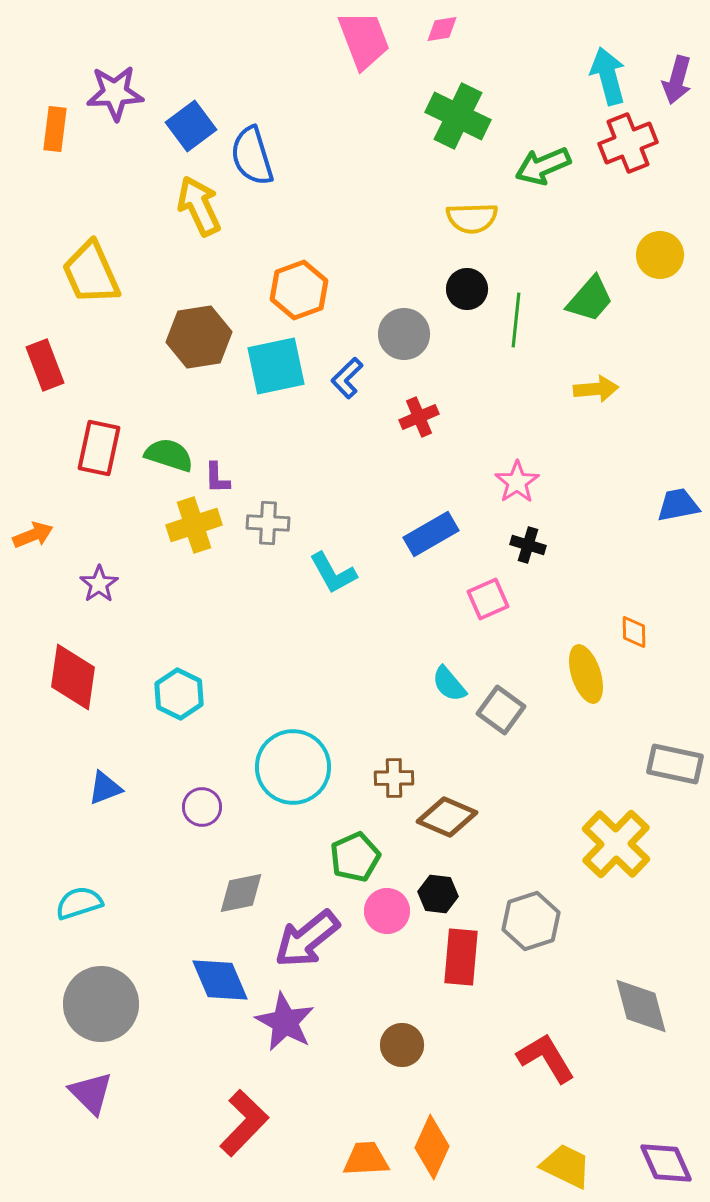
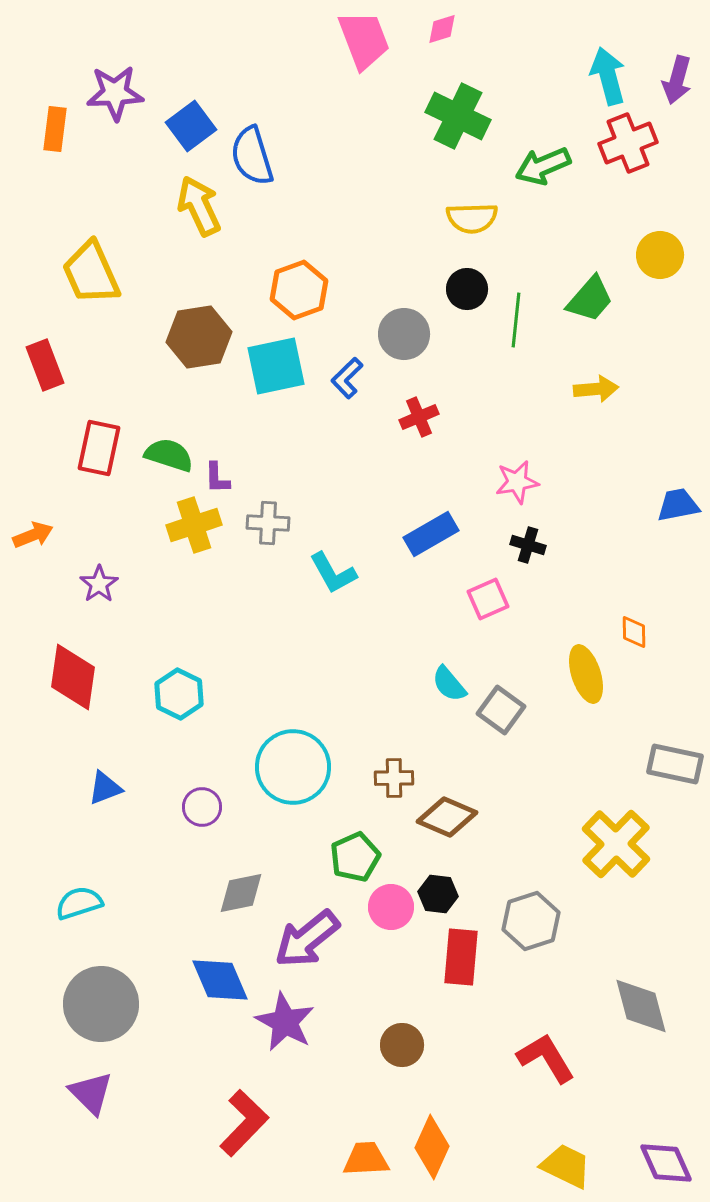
pink diamond at (442, 29): rotated 8 degrees counterclockwise
pink star at (517, 482): rotated 24 degrees clockwise
pink circle at (387, 911): moved 4 px right, 4 px up
